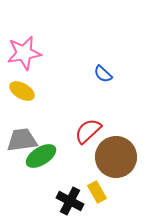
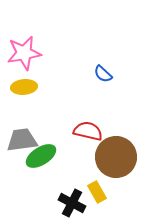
yellow ellipse: moved 2 px right, 4 px up; rotated 35 degrees counterclockwise
red semicircle: rotated 56 degrees clockwise
black cross: moved 2 px right, 2 px down
